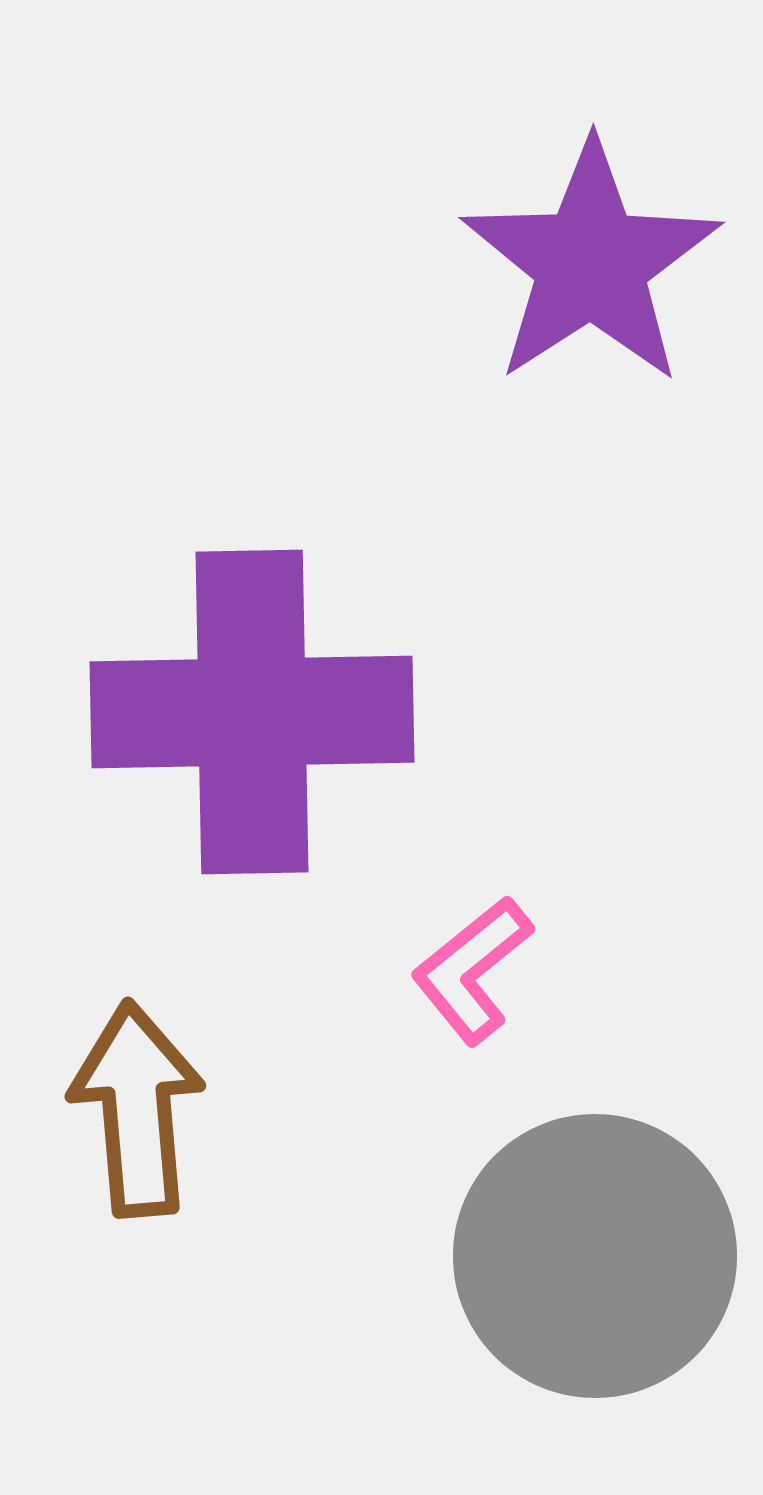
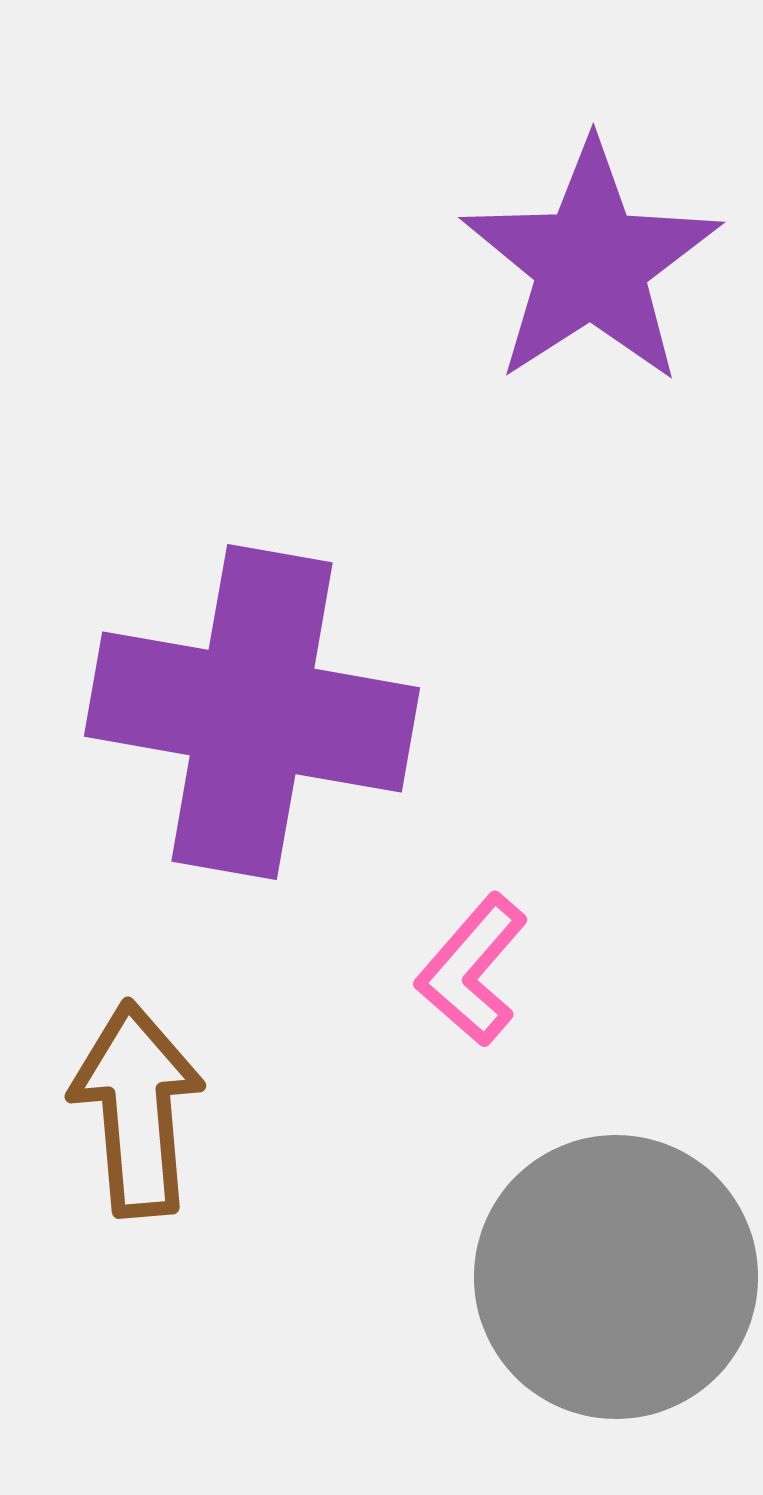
purple cross: rotated 11 degrees clockwise
pink L-shape: rotated 10 degrees counterclockwise
gray circle: moved 21 px right, 21 px down
